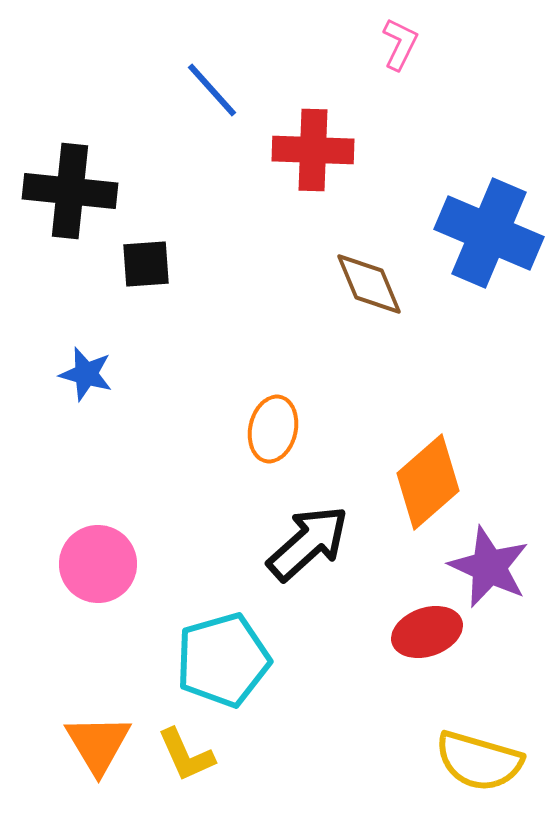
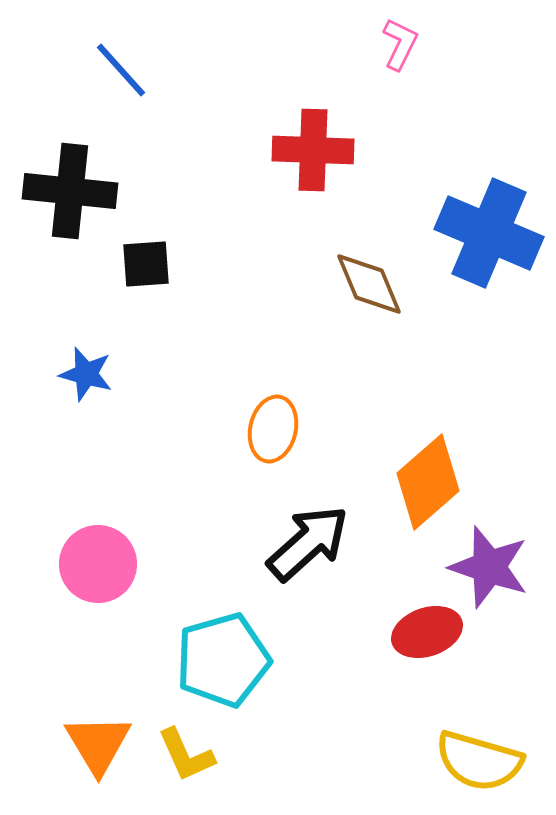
blue line: moved 91 px left, 20 px up
purple star: rotated 6 degrees counterclockwise
